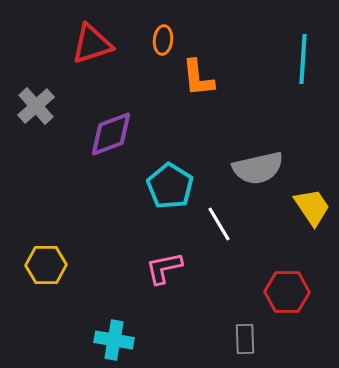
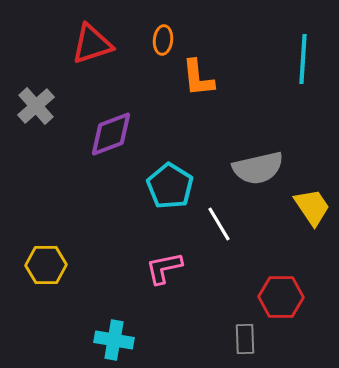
red hexagon: moved 6 px left, 5 px down
